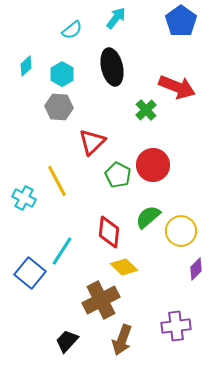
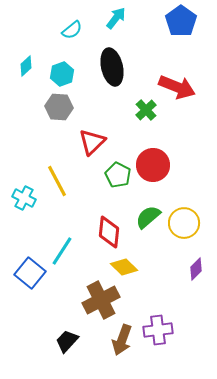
cyan hexagon: rotated 10 degrees clockwise
yellow circle: moved 3 px right, 8 px up
purple cross: moved 18 px left, 4 px down
